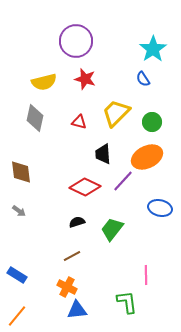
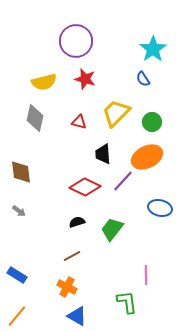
blue triangle: moved 6 px down; rotated 35 degrees clockwise
